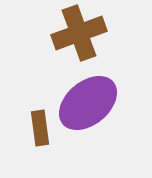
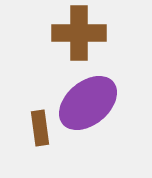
brown cross: rotated 20 degrees clockwise
